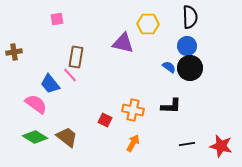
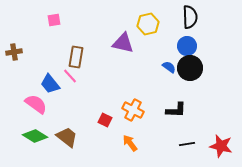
pink square: moved 3 px left, 1 px down
yellow hexagon: rotated 15 degrees counterclockwise
pink line: moved 1 px down
black L-shape: moved 5 px right, 4 px down
orange cross: rotated 15 degrees clockwise
green diamond: moved 1 px up
orange arrow: moved 3 px left; rotated 66 degrees counterclockwise
